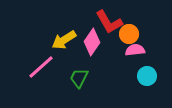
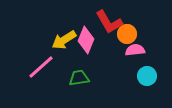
orange circle: moved 2 px left
pink diamond: moved 6 px left, 2 px up; rotated 12 degrees counterclockwise
green trapezoid: rotated 55 degrees clockwise
